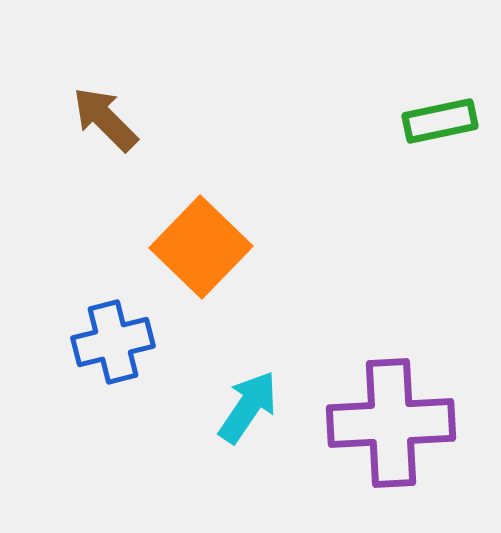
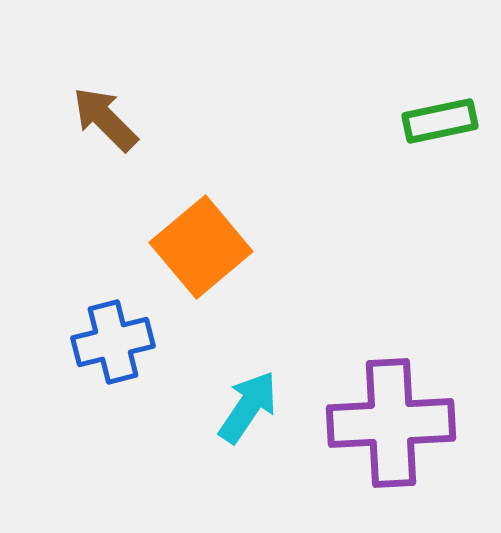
orange square: rotated 6 degrees clockwise
